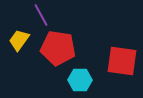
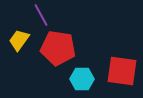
red square: moved 10 px down
cyan hexagon: moved 2 px right, 1 px up
